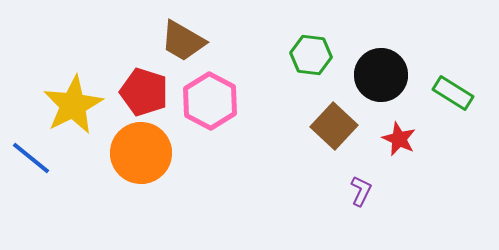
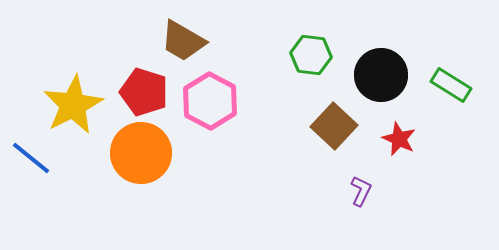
green rectangle: moved 2 px left, 8 px up
